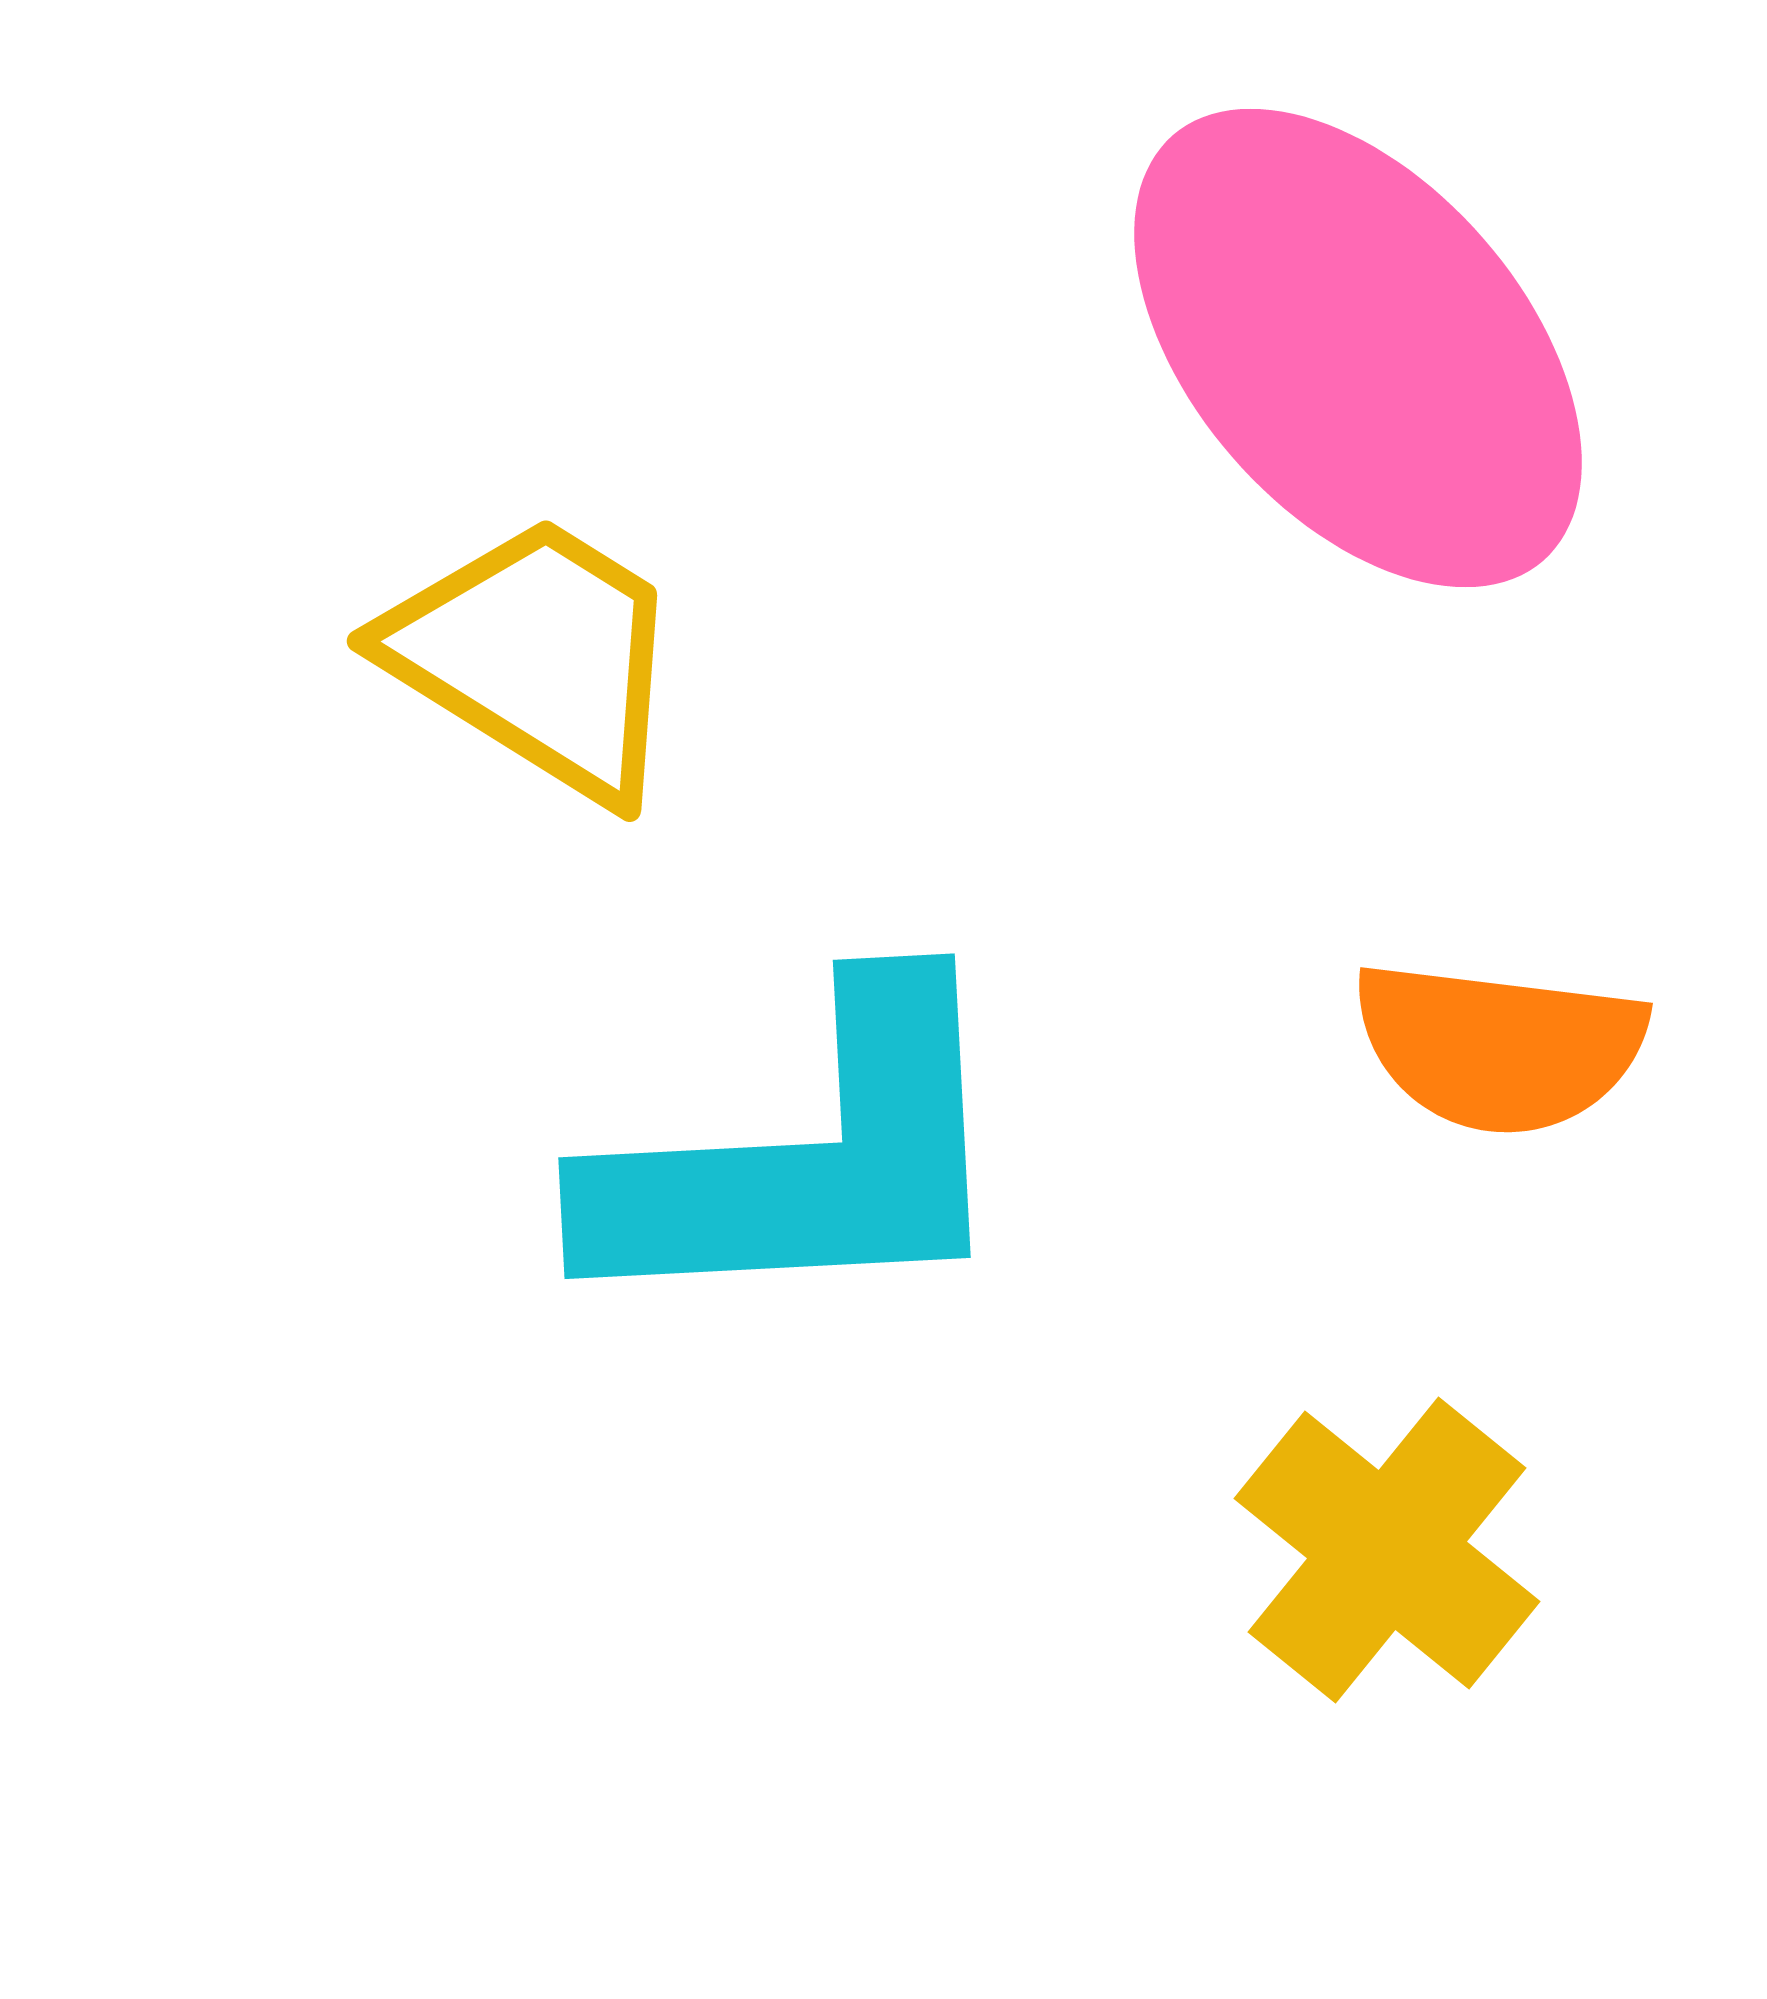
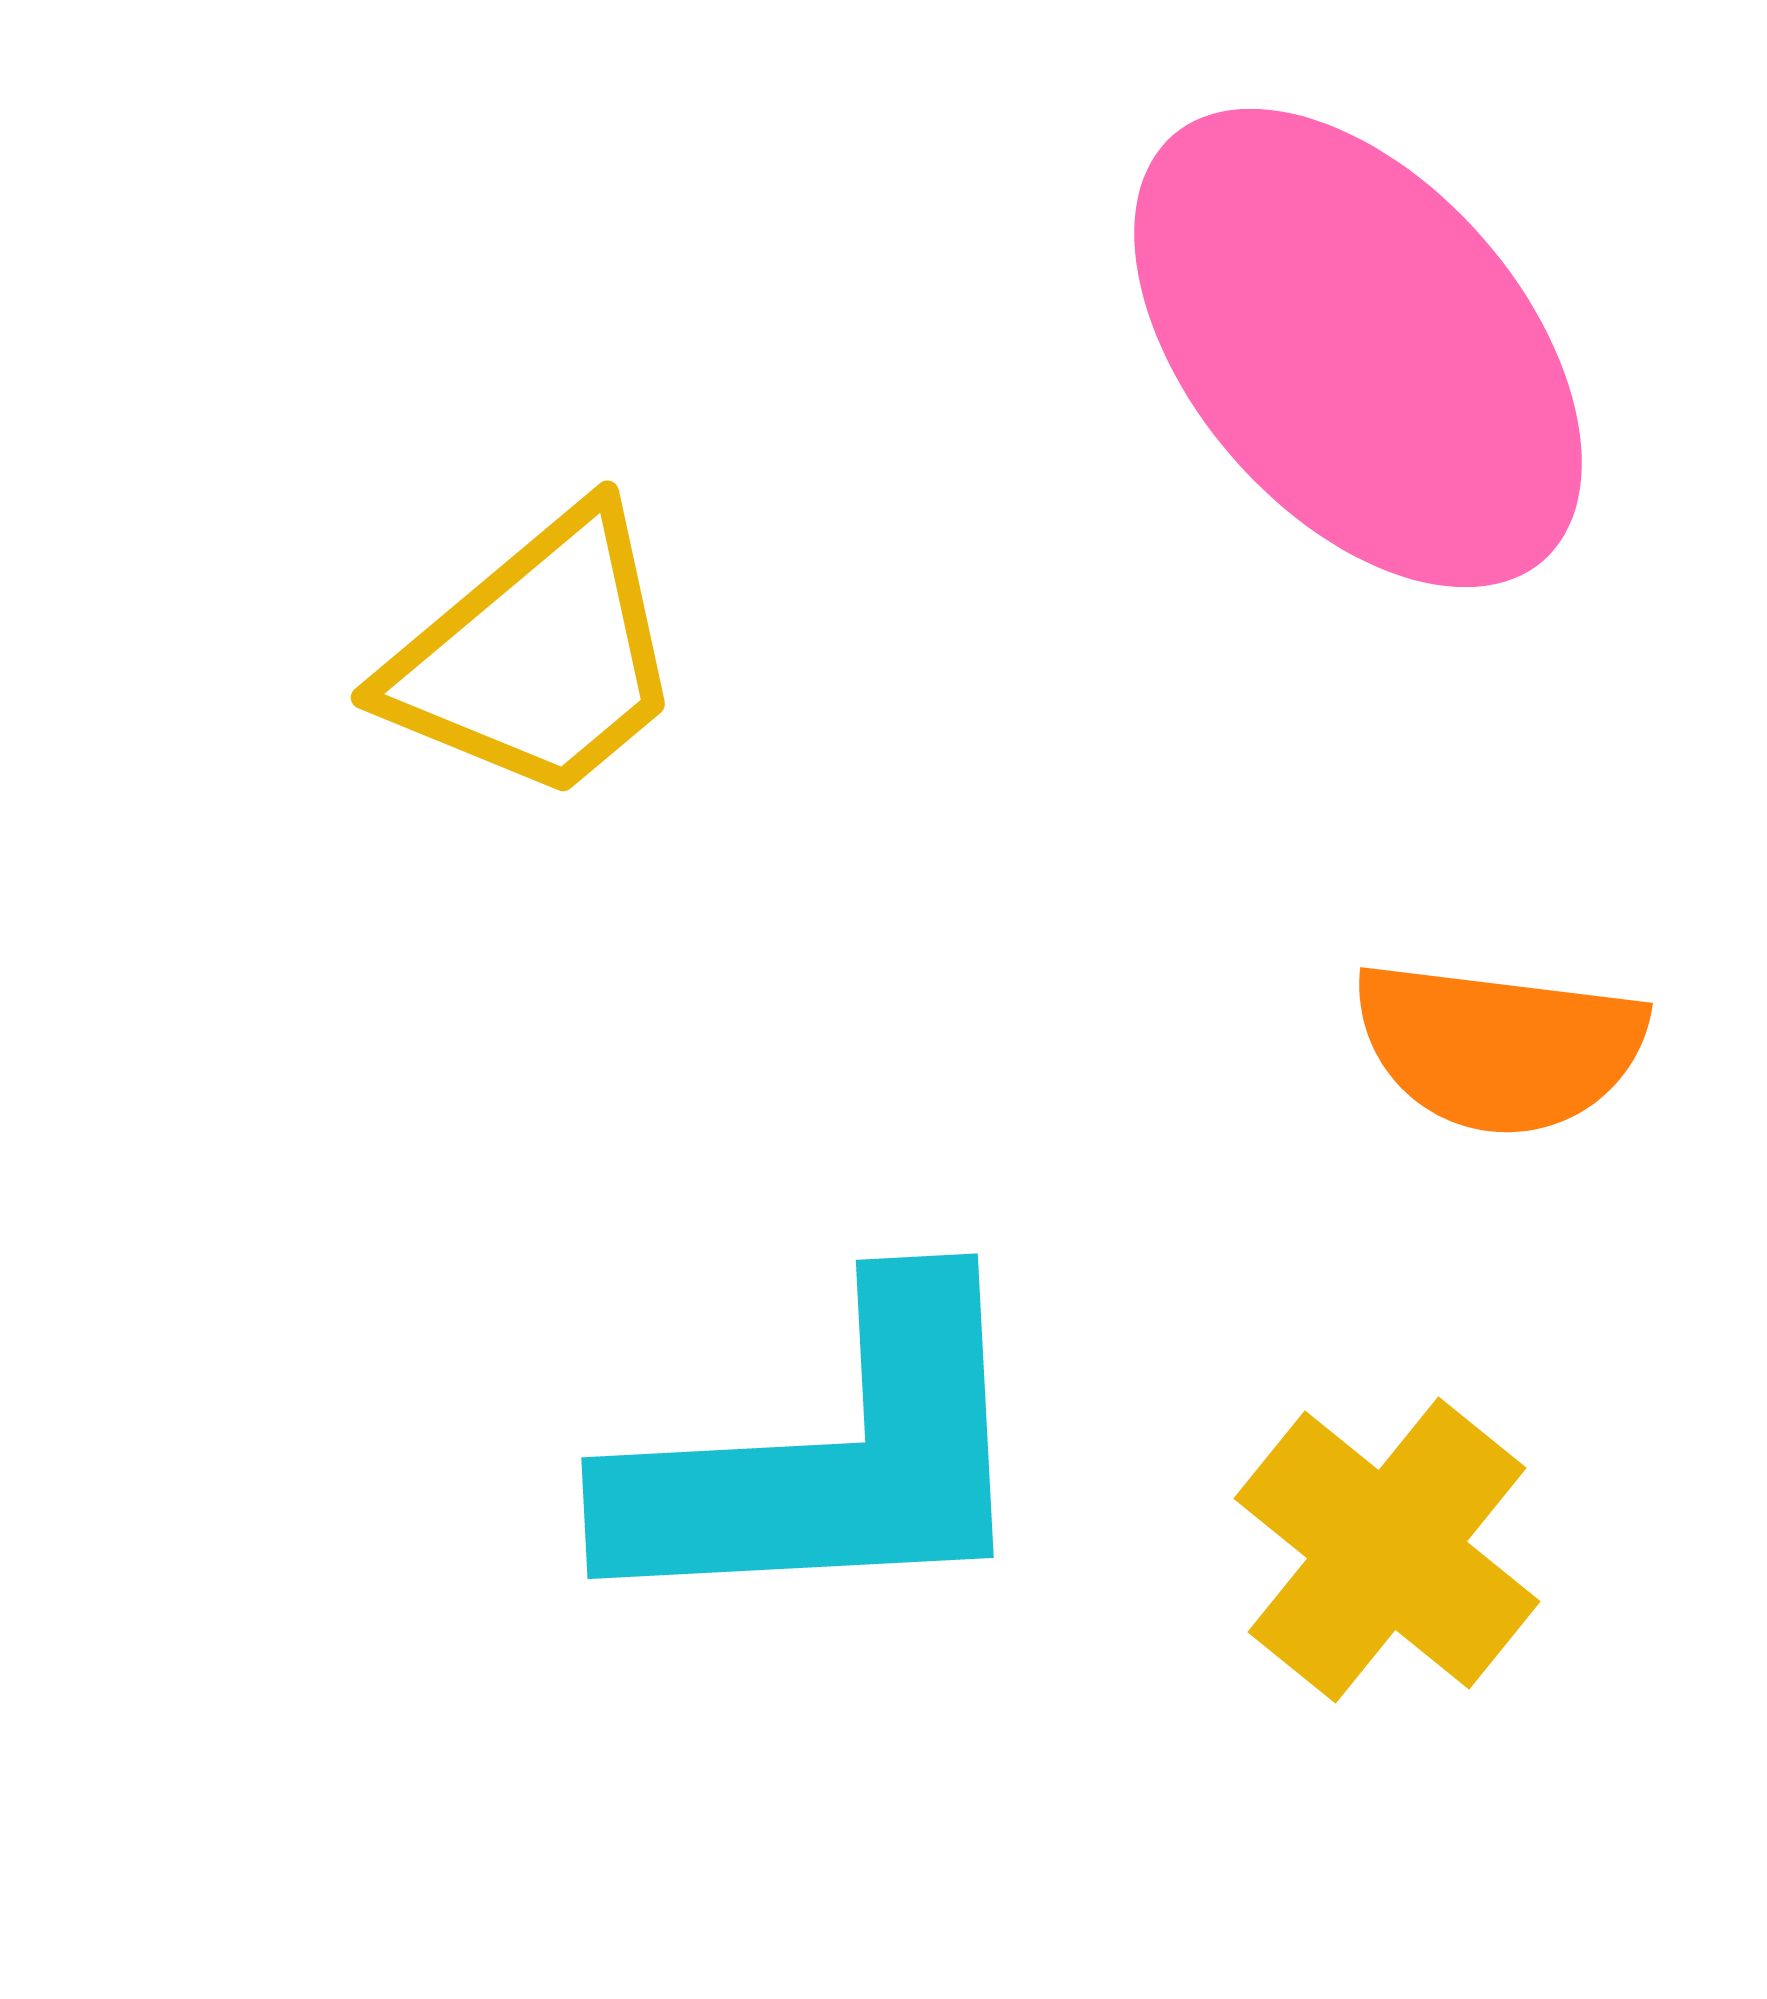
yellow trapezoid: rotated 108 degrees clockwise
cyan L-shape: moved 23 px right, 300 px down
